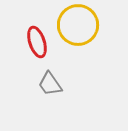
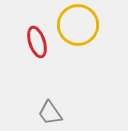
gray trapezoid: moved 29 px down
